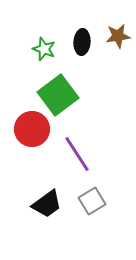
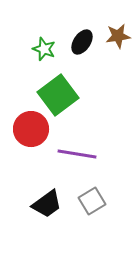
black ellipse: rotated 30 degrees clockwise
red circle: moved 1 px left
purple line: rotated 48 degrees counterclockwise
